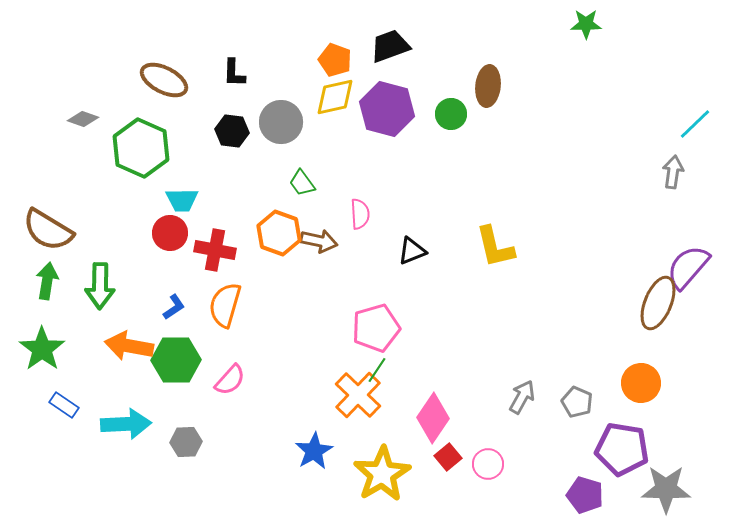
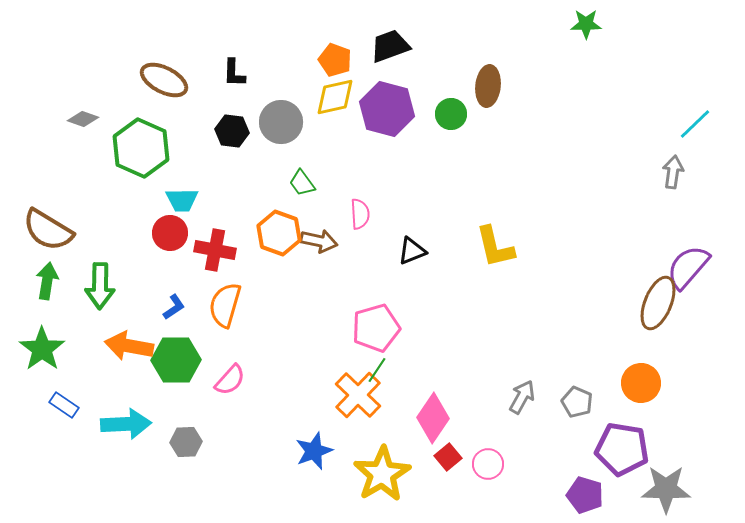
blue star at (314, 451): rotated 9 degrees clockwise
